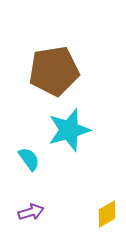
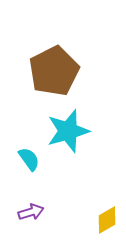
brown pentagon: rotated 18 degrees counterclockwise
cyan star: moved 1 px left, 1 px down
yellow diamond: moved 6 px down
